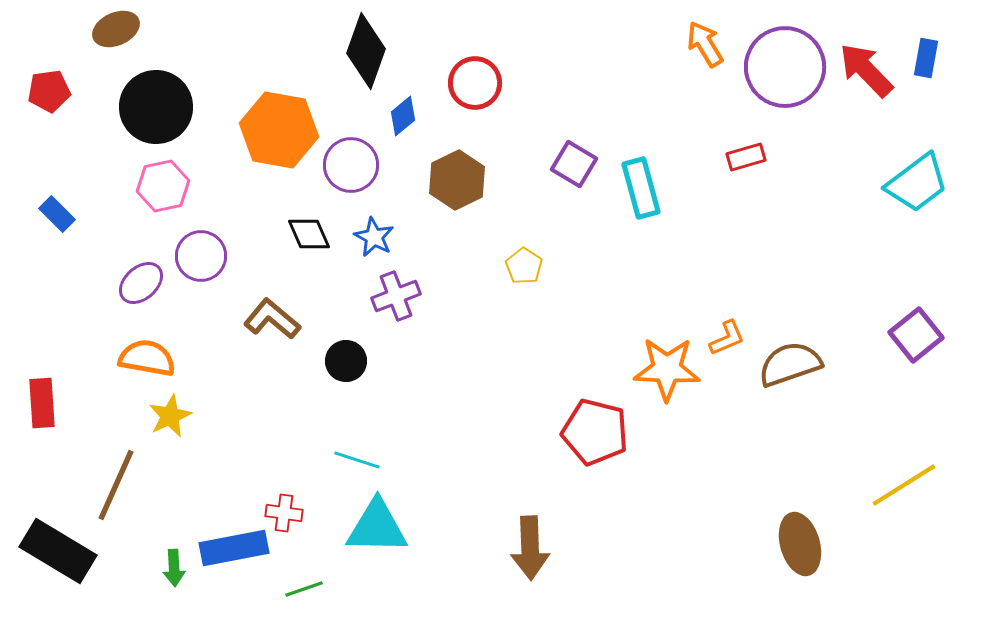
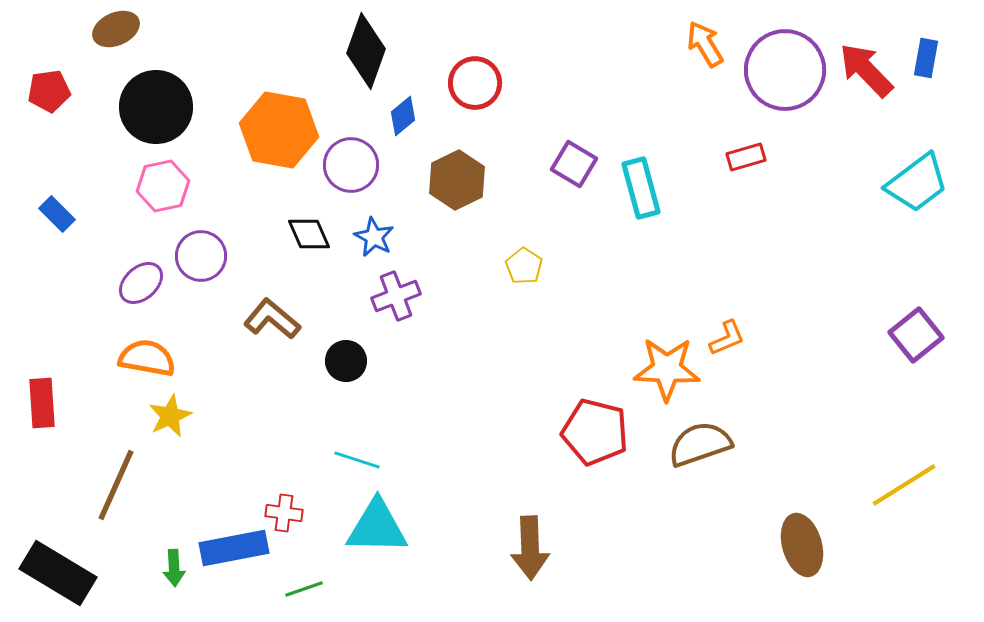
purple circle at (785, 67): moved 3 px down
brown semicircle at (790, 364): moved 90 px left, 80 px down
brown ellipse at (800, 544): moved 2 px right, 1 px down
black rectangle at (58, 551): moved 22 px down
